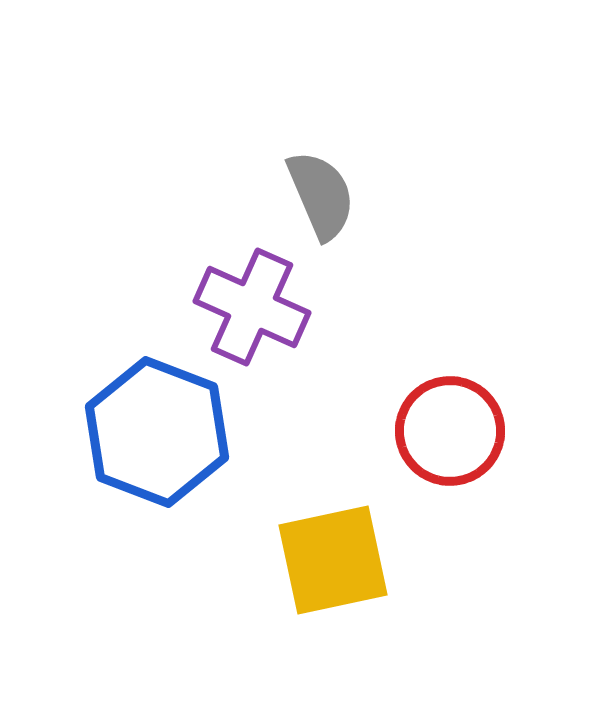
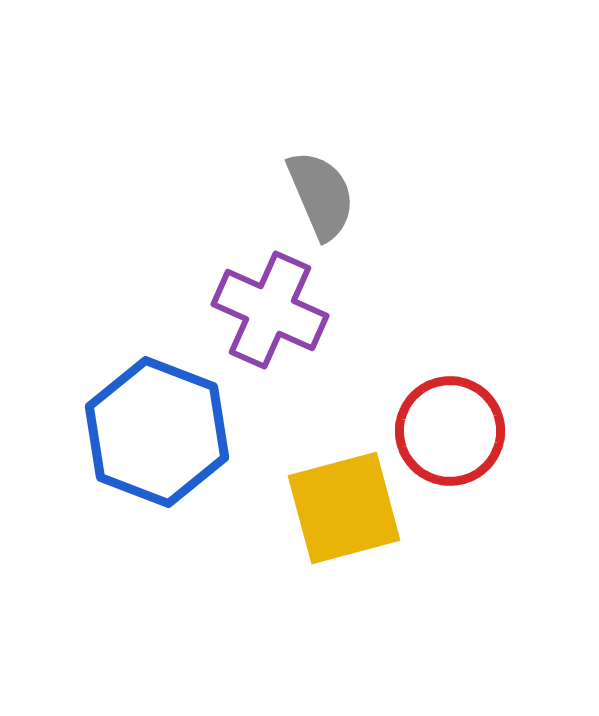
purple cross: moved 18 px right, 3 px down
yellow square: moved 11 px right, 52 px up; rotated 3 degrees counterclockwise
